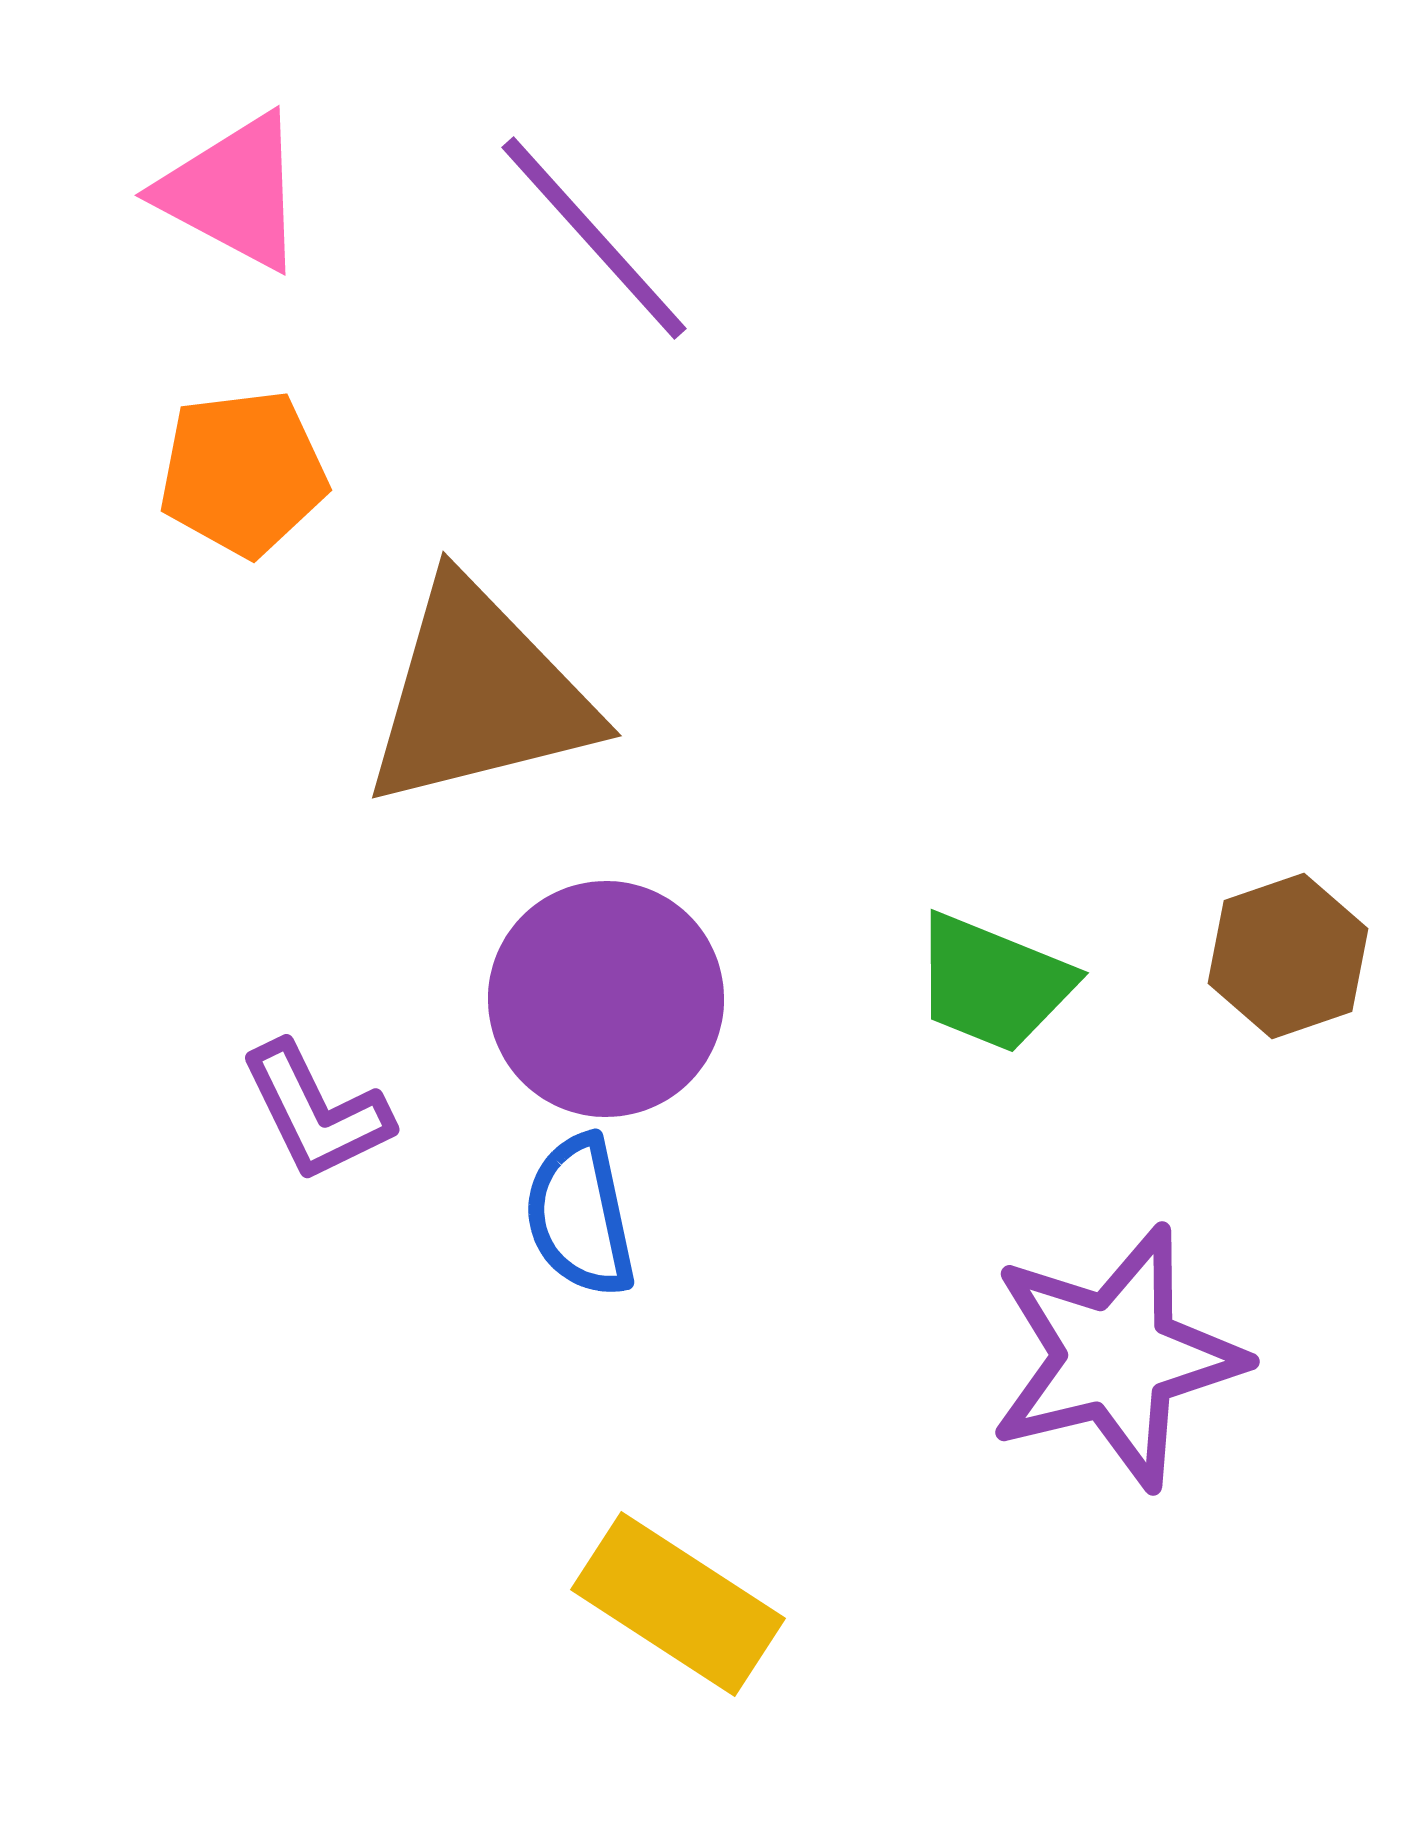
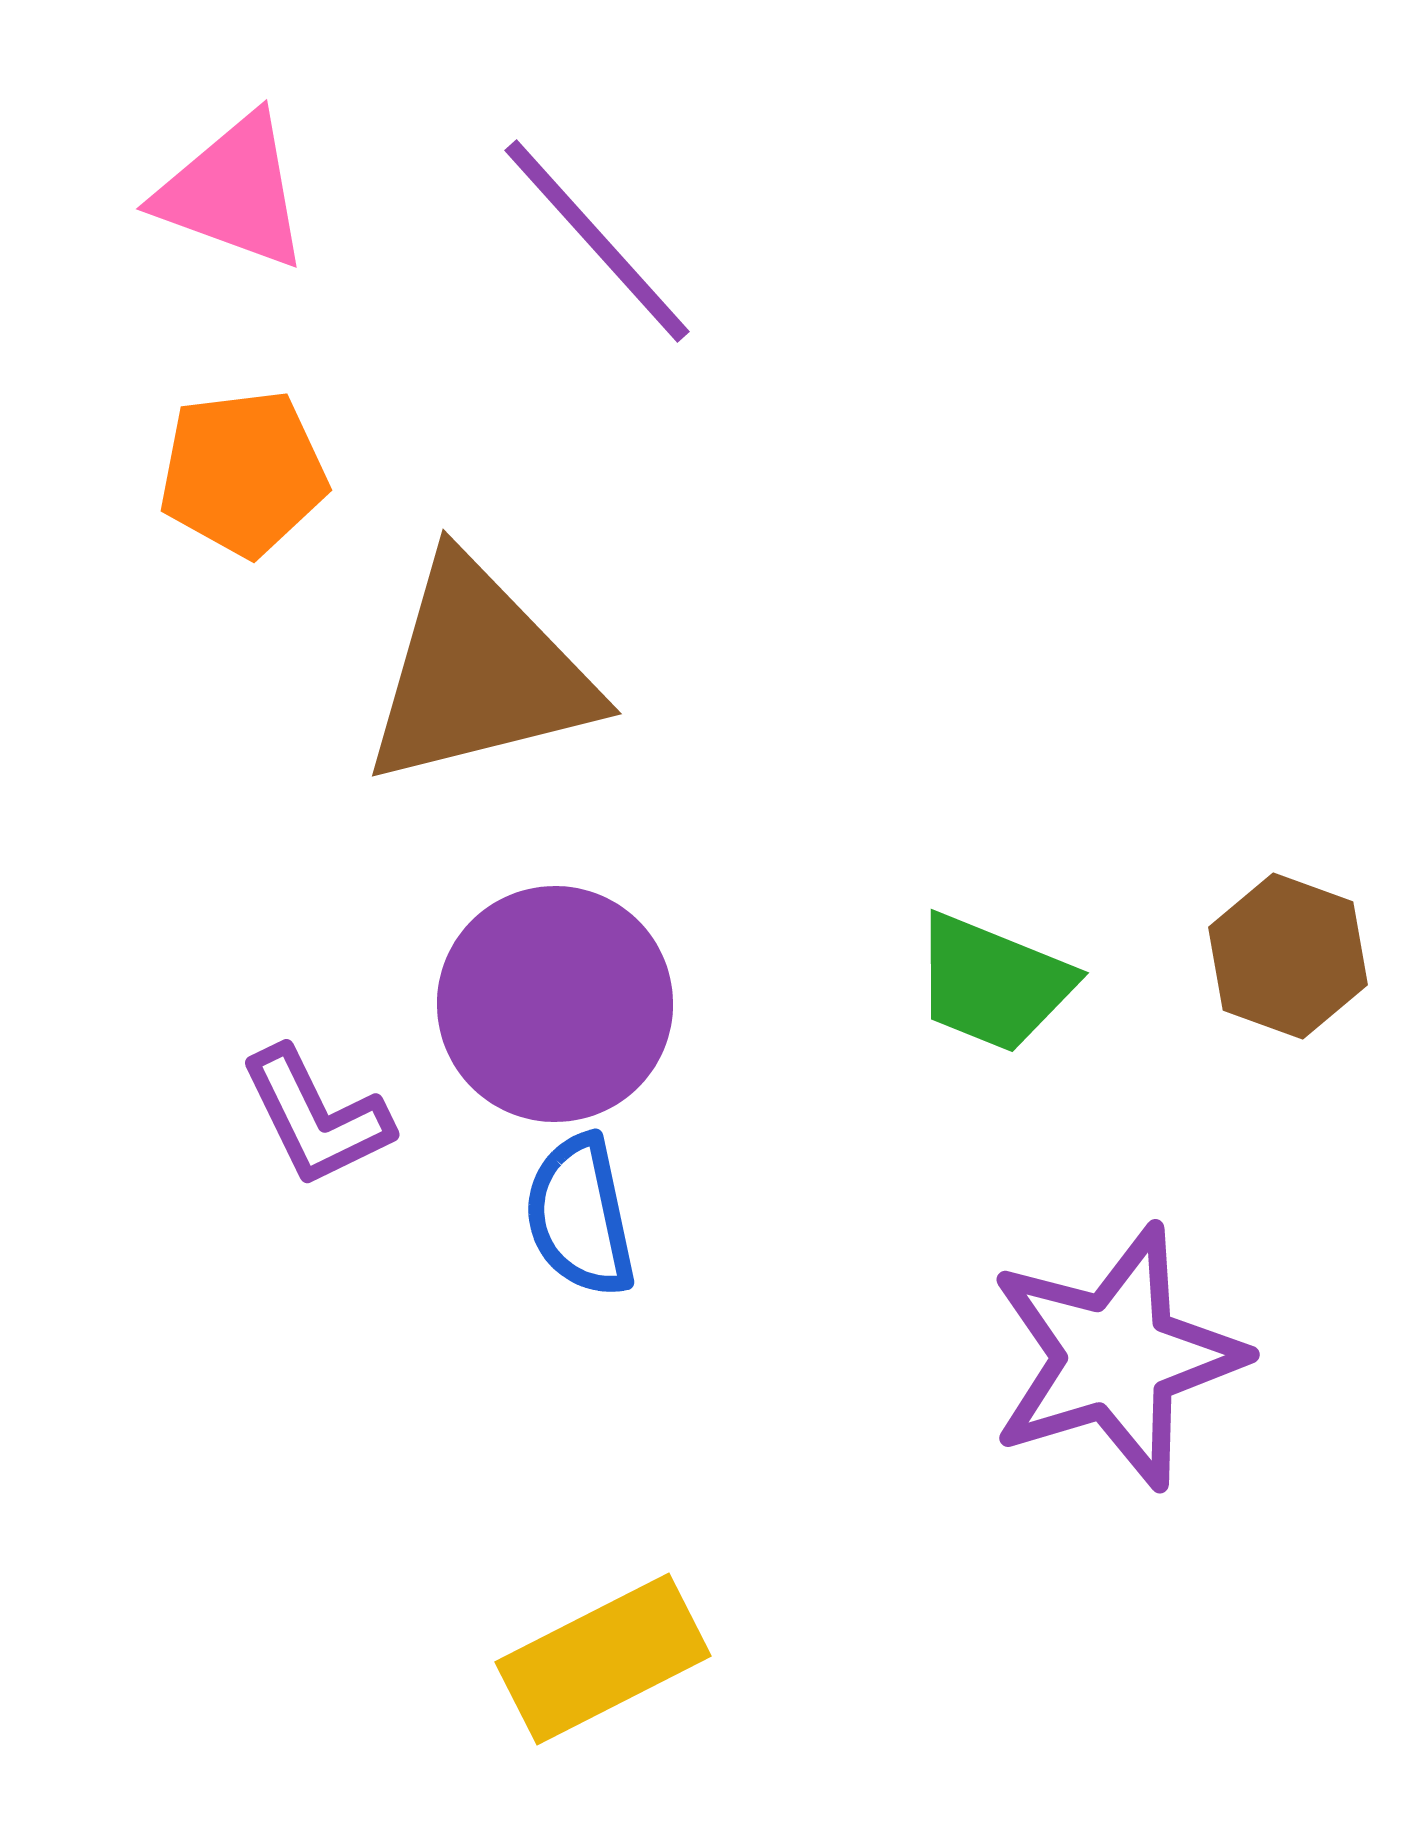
pink triangle: rotated 8 degrees counterclockwise
purple line: moved 3 px right, 3 px down
brown triangle: moved 22 px up
brown hexagon: rotated 21 degrees counterclockwise
purple circle: moved 51 px left, 5 px down
purple L-shape: moved 5 px down
purple star: rotated 3 degrees counterclockwise
yellow rectangle: moved 75 px left, 55 px down; rotated 60 degrees counterclockwise
